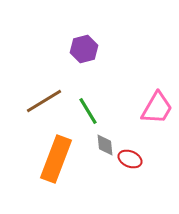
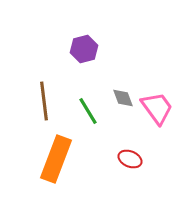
brown line: rotated 66 degrees counterclockwise
pink trapezoid: rotated 66 degrees counterclockwise
gray diamond: moved 18 px right, 47 px up; rotated 15 degrees counterclockwise
